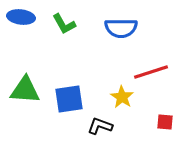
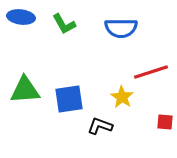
green triangle: rotated 8 degrees counterclockwise
